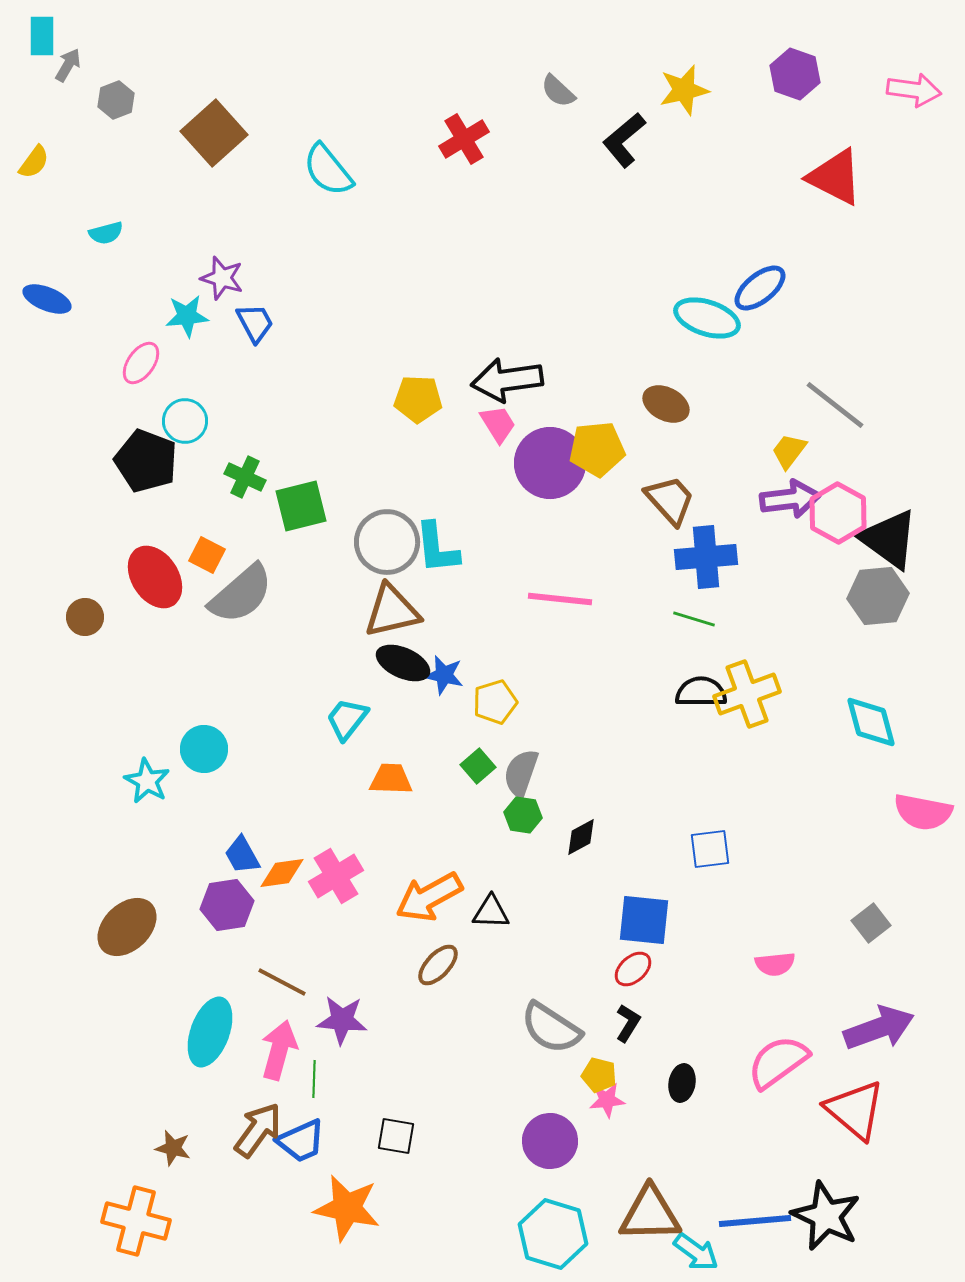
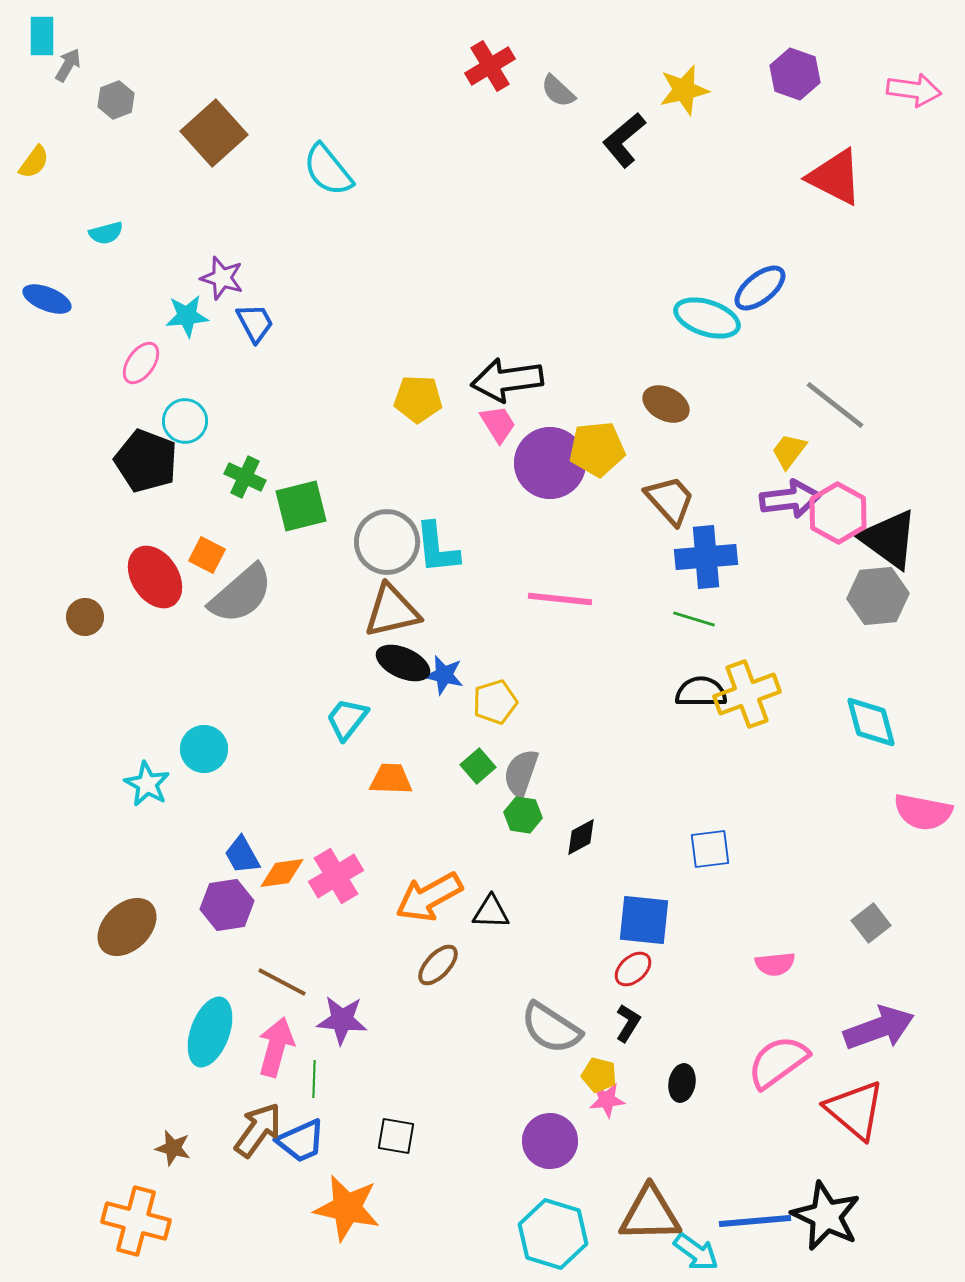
red cross at (464, 139): moved 26 px right, 73 px up
cyan star at (147, 781): moved 3 px down
pink arrow at (279, 1050): moved 3 px left, 3 px up
